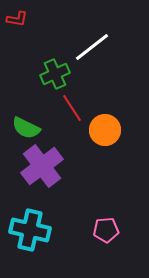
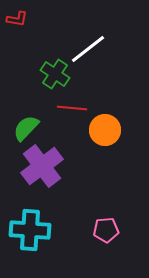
white line: moved 4 px left, 2 px down
green cross: rotated 32 degrees counterclockwise
red line: rotated 52 degrees counterclockwise
green semicircle: rotated 108 degrees clockwise
cyan cross: rotated 9 degrees counterclockwise
